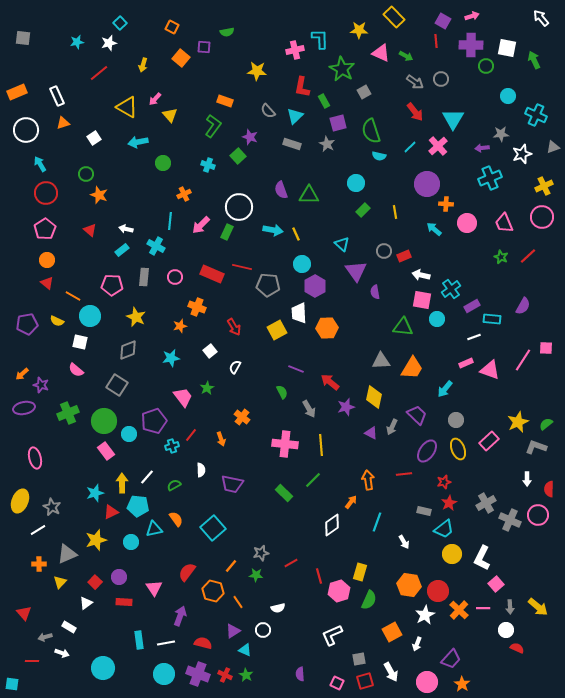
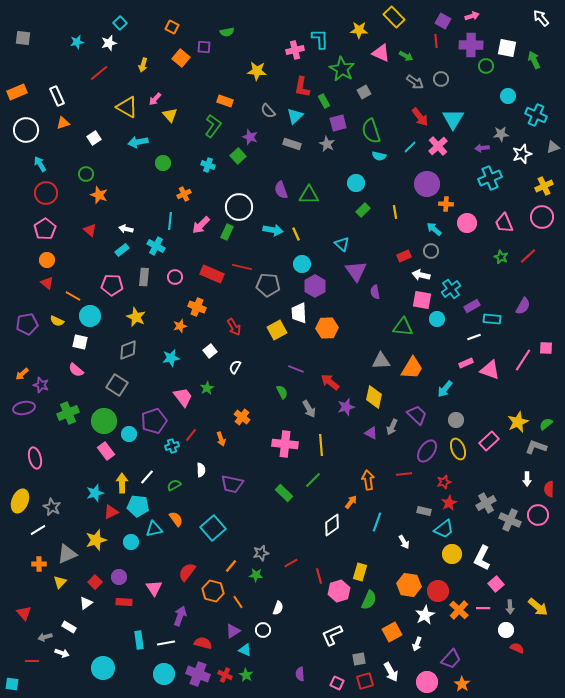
red arrow at (415, 112): moved 5 px right, 5 px down
gray circle at (384, 251): moved 47 px right
white semicircle at (278, 608): rotated 56 degrees counterclockwise
